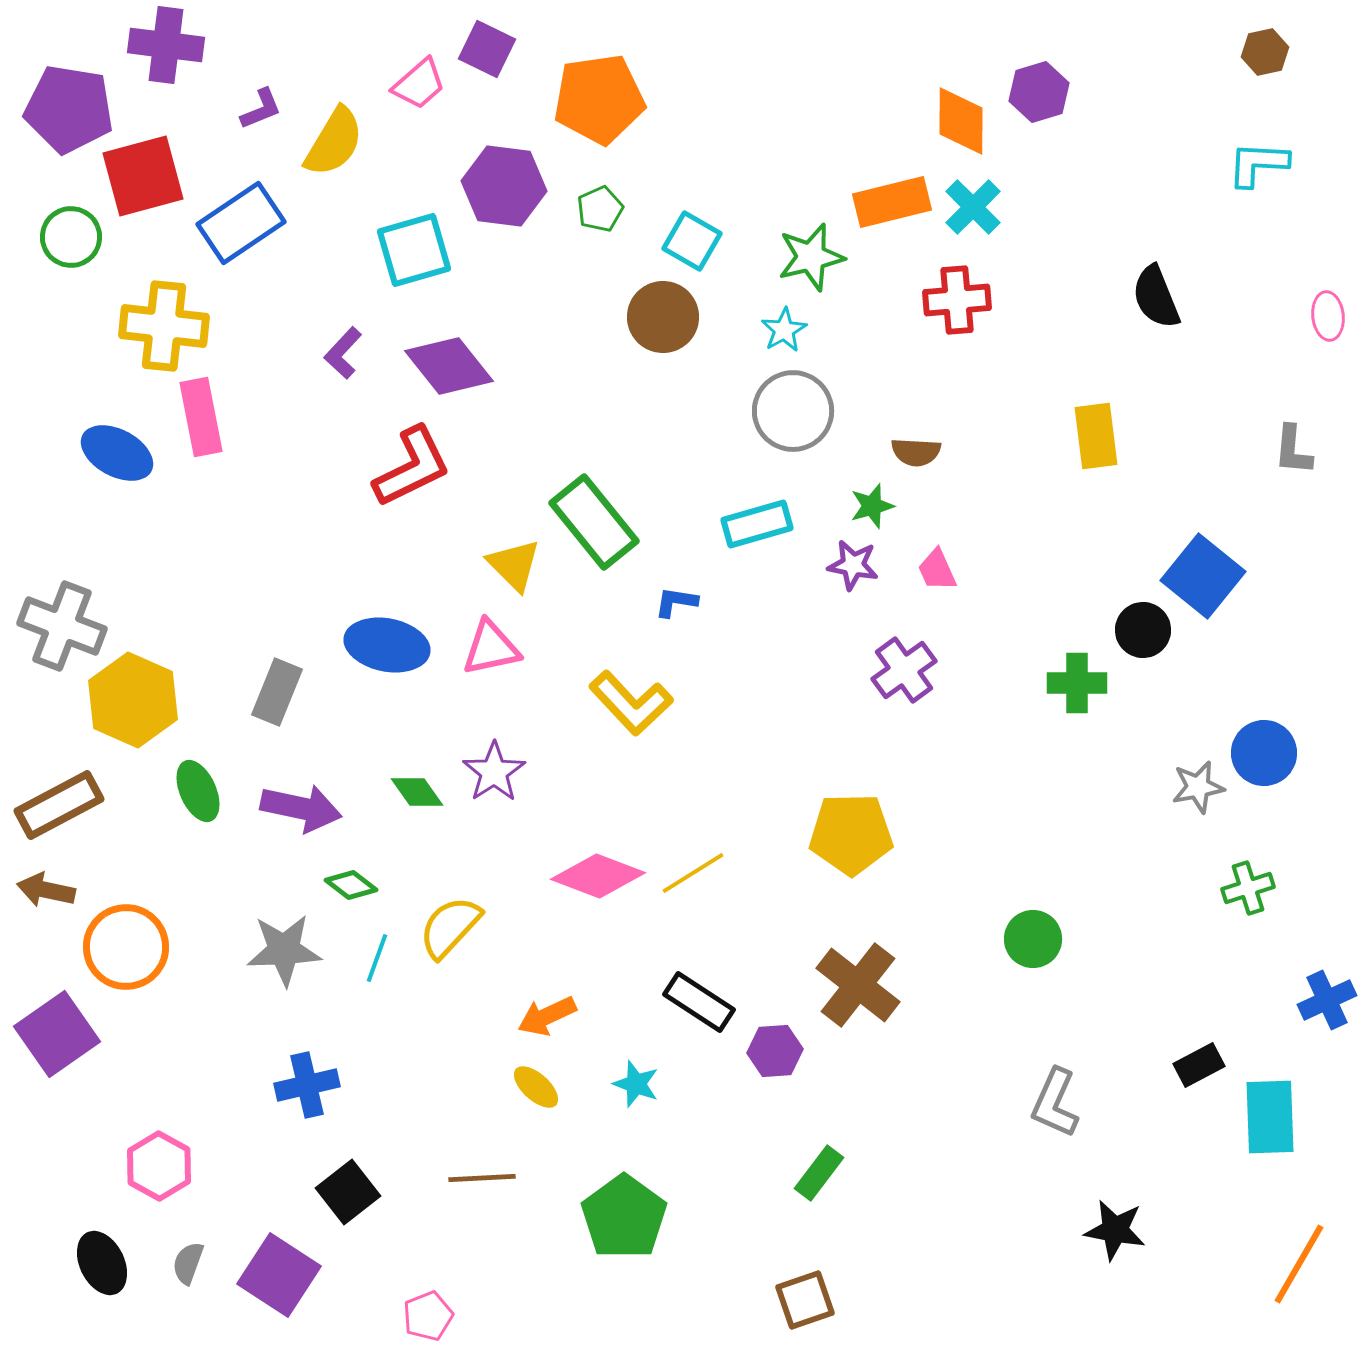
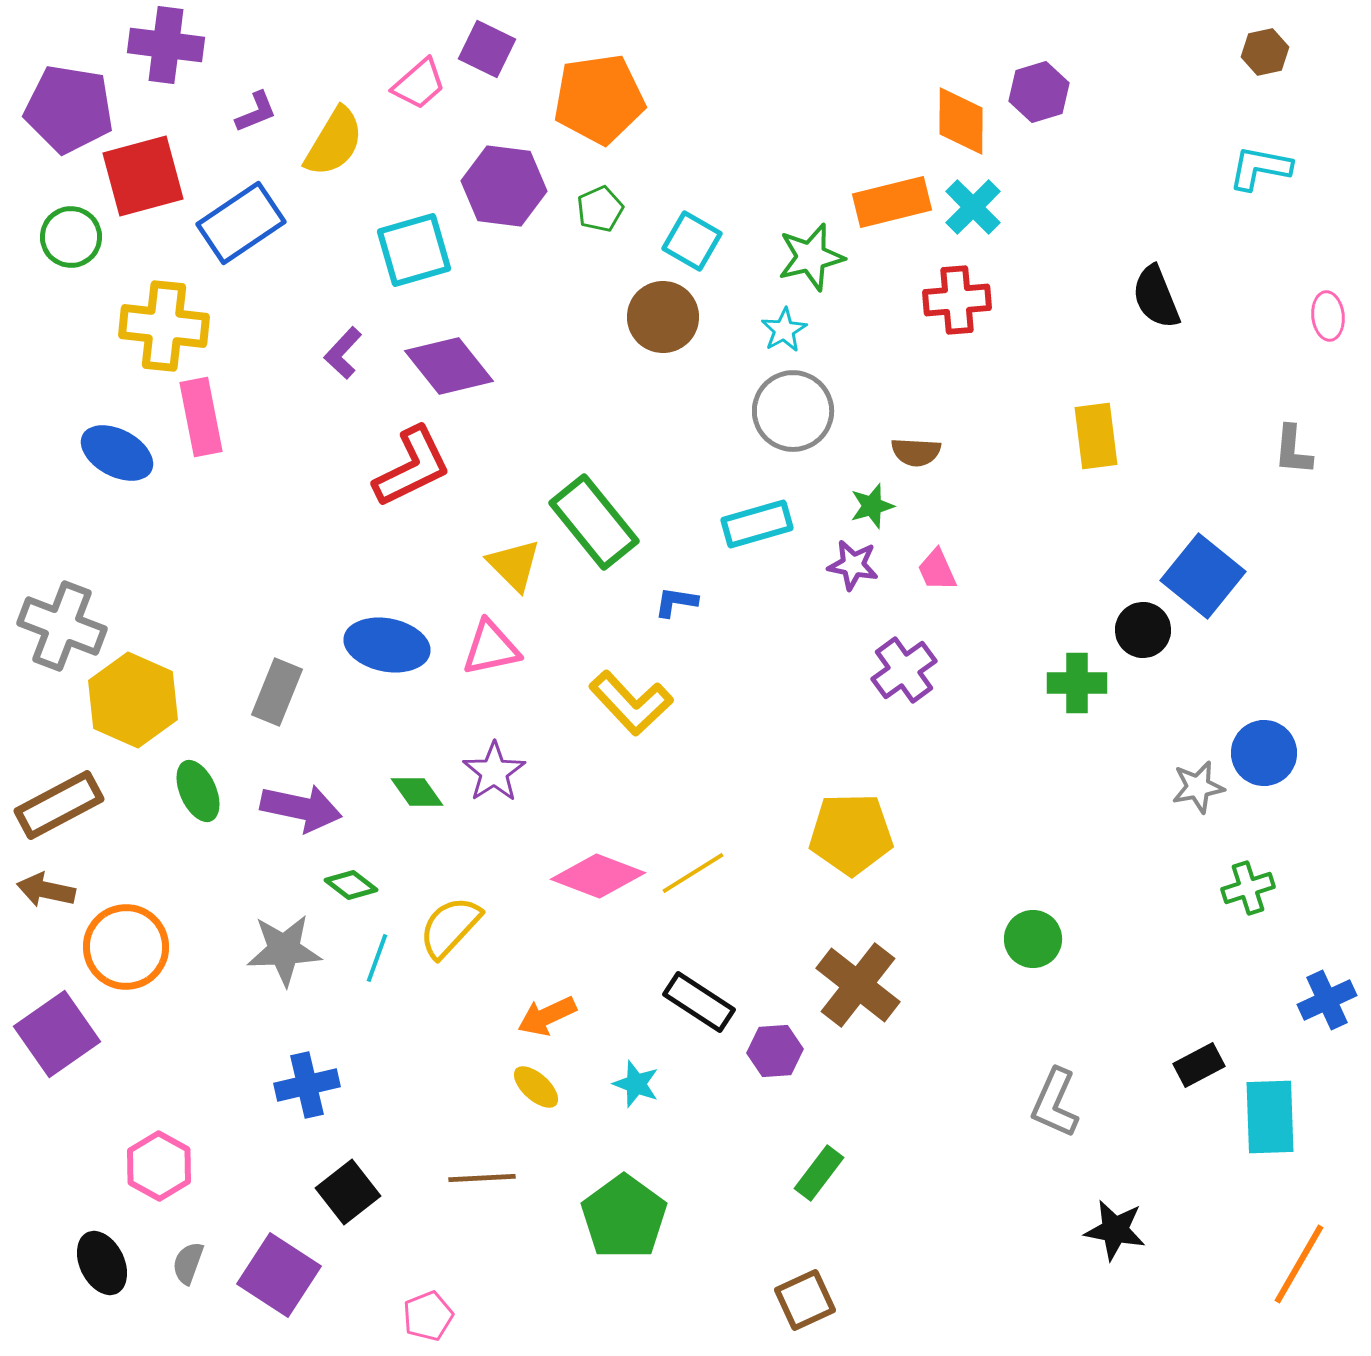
purple L-shape at (261, 109): moved 5 px left, 3 px down
cyan L-shape at (1258, 164): moved 2 px right, 4 px down; rotated 8 degrees clockwise
brown square at (805, 1300): rotated 6 degrees counterclockwise
